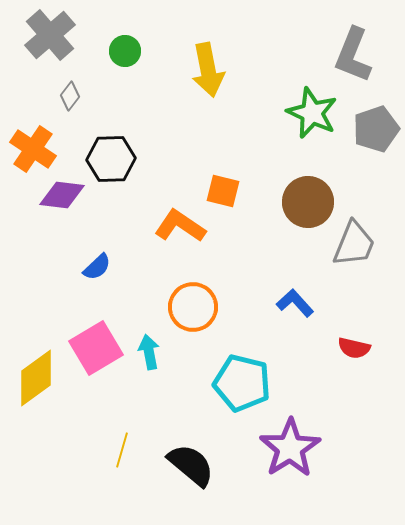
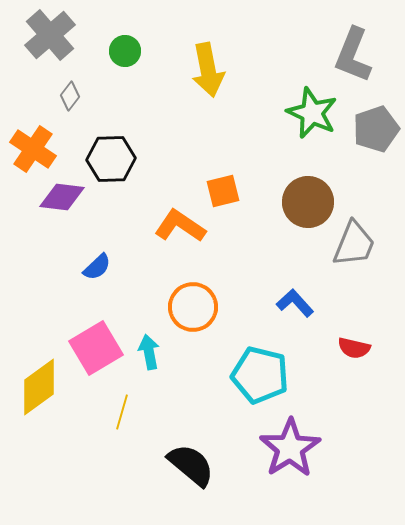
orange square: rotated 28 degrees counterclockwise
purple diamond: moved 2 px down
yellow diamond: moved 3 px right, 9 px down
cyan pentagon: moved 18 px right, 8 px up
yellow line: moved 38 px up
